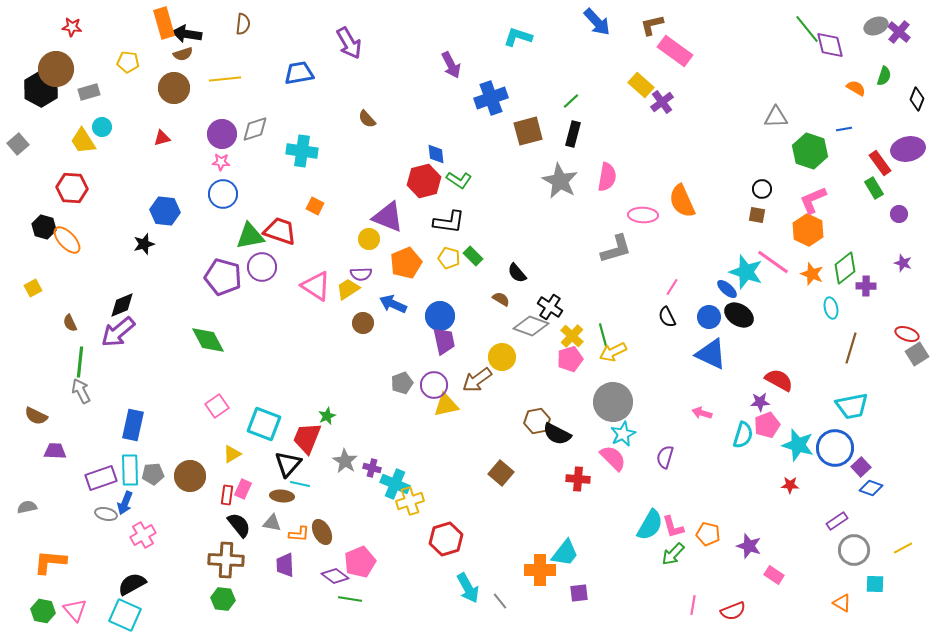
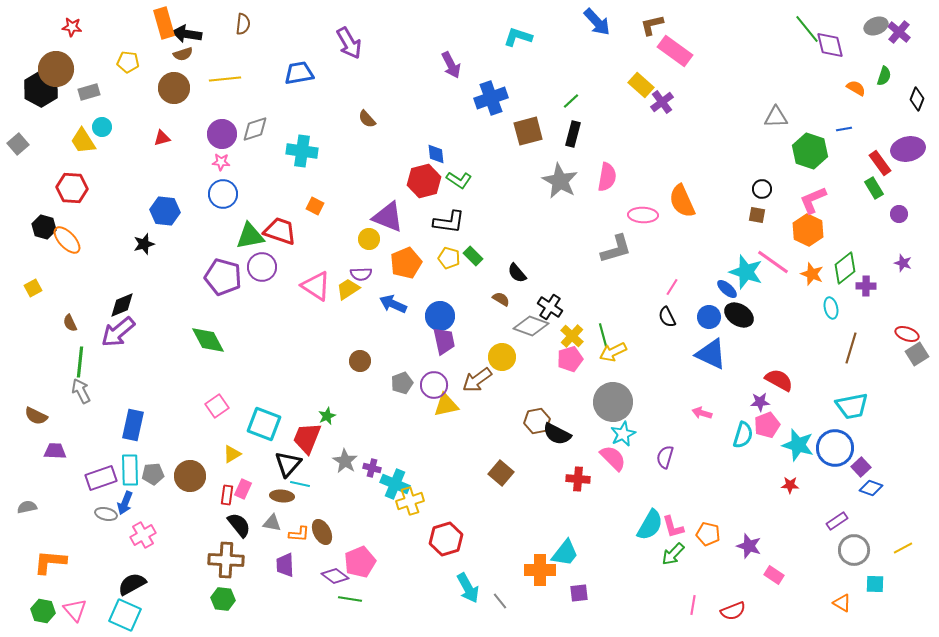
brown circle at (363, 323): moved 3 px left, 38 px down
